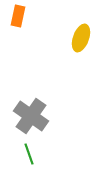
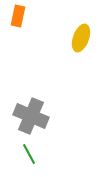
gray cross: rotated 12 degrees counterclockwise
green line: rotated 10 degrees counterclockwise
